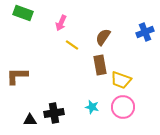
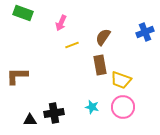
yellow line: rotated 56 degrees counterclockwise
